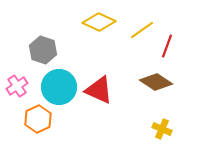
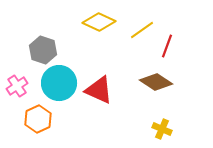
cyan circle: moved 4 px up
